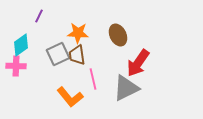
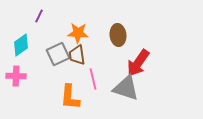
brown ellipse: rotated 20 degrees clockwise
pink cross: moved 10 px down
gray triangle: rotated 44 degrees clockwise
orange L-shape: rotated 44 degrees clockwise
